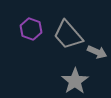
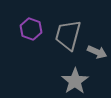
gray trapezoid: rotated 56 degrees clockwise
